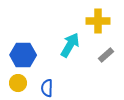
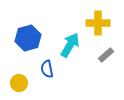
yellow cross: moved 2 px down
blue hexagon: moved 5 px right, 17 px up; rotated 15 degrees counterclockwise
yellow circle: moved 1 px right
blue semicircle: moved 19 px up; rotated 12 degrees counterclockwise
